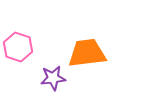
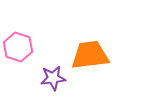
orange trapezoid: moved 3 px right, 2 px down
